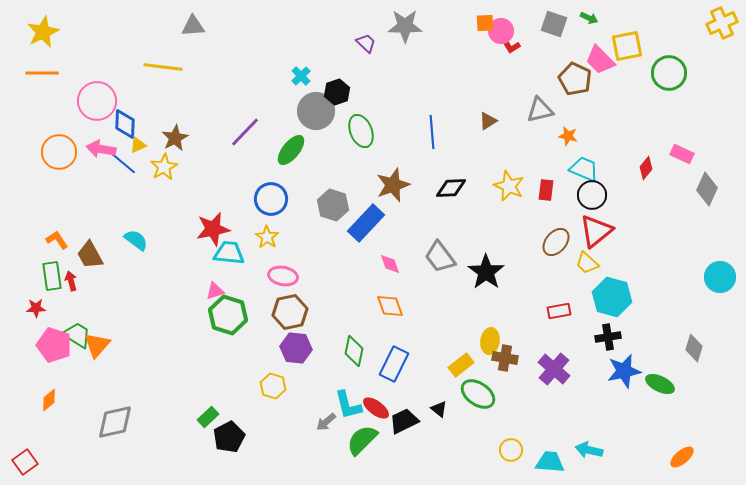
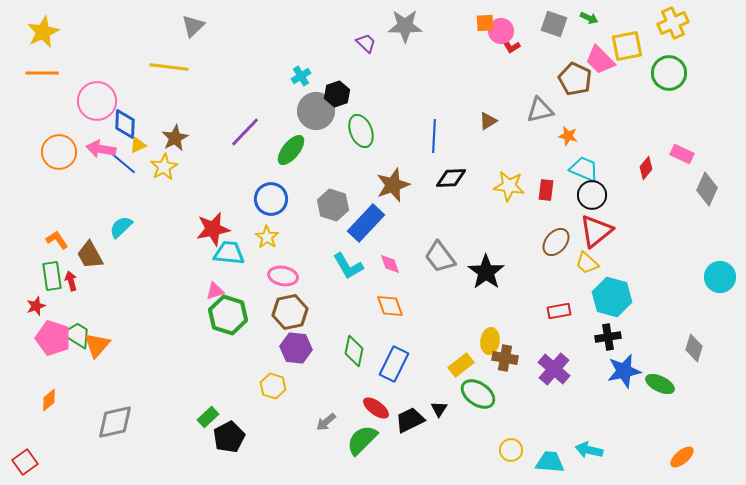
yellow cross at (722, 23): moved 49 px left
gray triangle at (193, 26): rotated 40 degrees counterclockwise
yellow line at (163, 67): moved 6 px right
cyan cross at (301, 76): rotated 12 degrees clockwise
black hexagon at (337, 92): moved 2 px down
blue line at (432, 132): moved 2 px right, 4 px down; rotated 8 degrees clockwise
yellow star at (509, 186): rotated 16 degrees counterclockwise
black diamond at (451, 188): moved 10 px up
cyan semicircle at (136, 240): moved 15 px left, 13 px up; rotated 80 degrees counterclockwise
red star at (36, 308): moved 2 px up; rotated 18 degrees counterclockwise
pink pentagon at (54, 345): moved 1 px left, 7 px up
cyan L-shape at (348, 405): moved 139 px up; rotated 16 degrees counterclockwise
black triangle at (439, 409): rotated 24 degrees clockwise
black trapezoid at (404, 421): moved 6 px right, 1 px up
